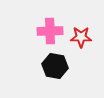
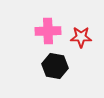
pink cross: moved 2 px left
